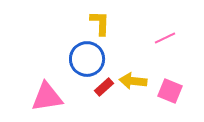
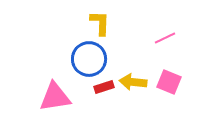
blue circle: moved 2 px right
yellow arrow: moved 1 px down
red rectangle: rotated 24 degrees clockwise
pink square: moved 1 px left, 9 px up
pink triangle: moved 8 px right
